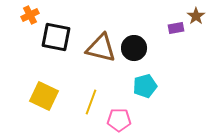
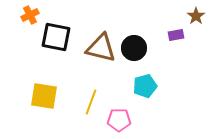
purple rectangle: moved 7 px down
yellow square: rotated 16 degrees counterclockwise
